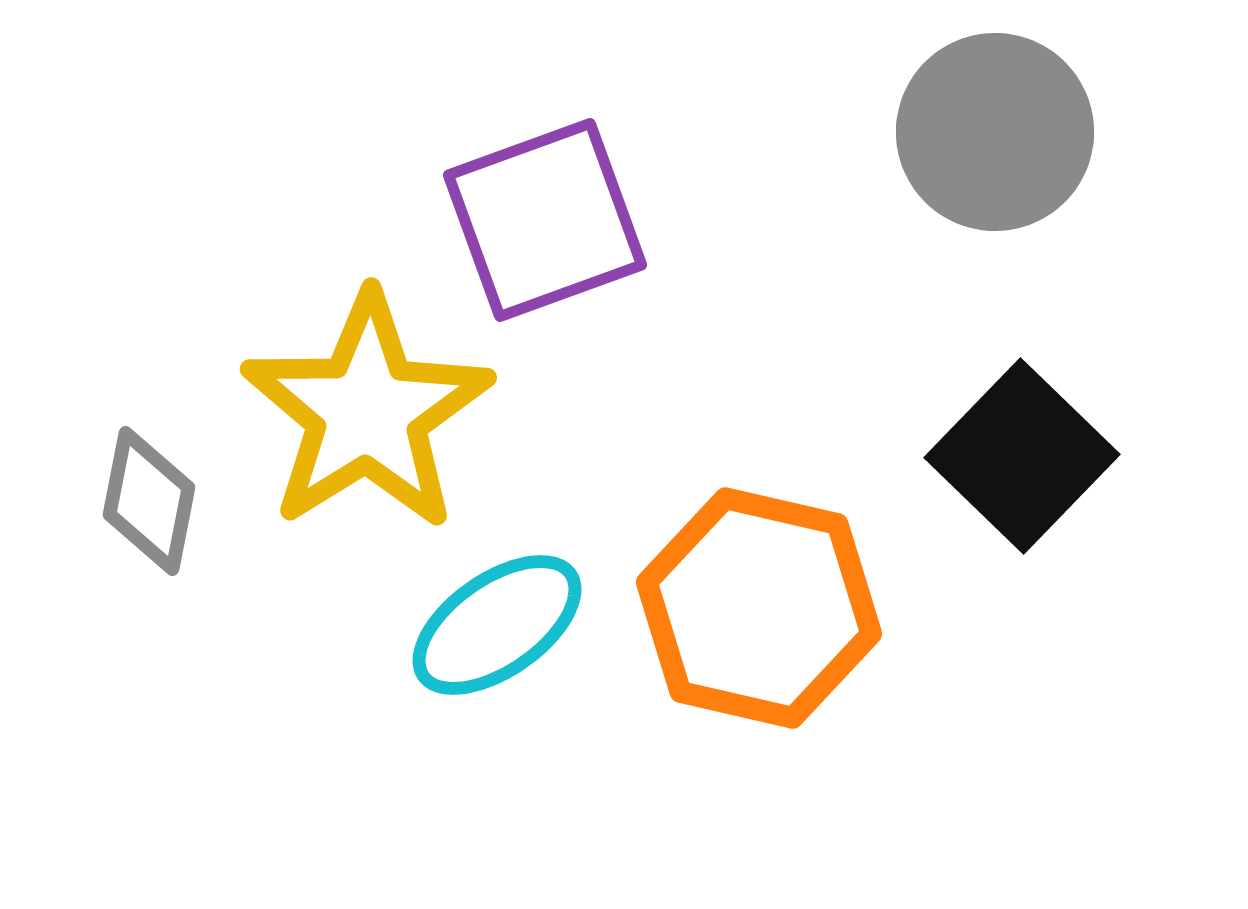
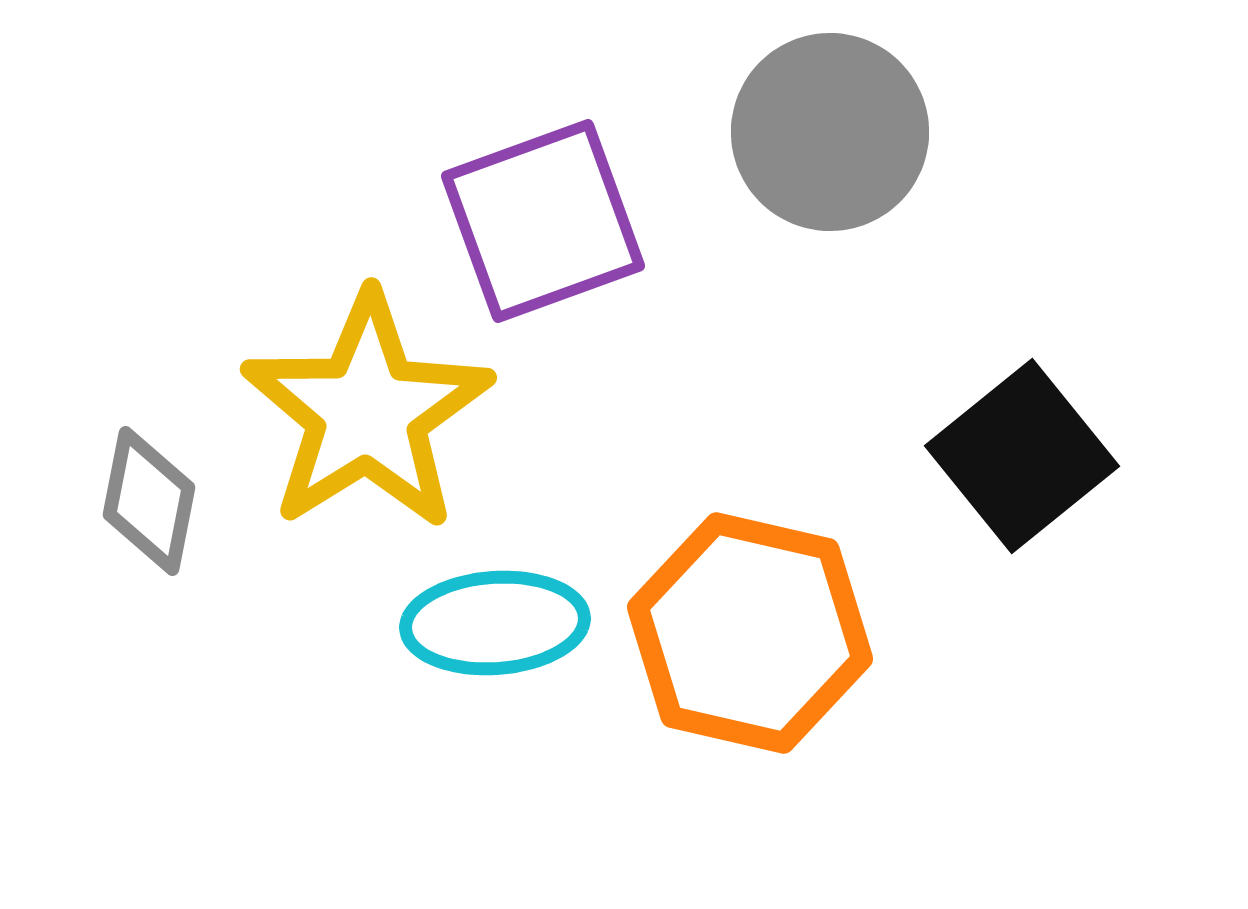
gray circle: moved 165 px left
purple square: moved 2 px left, 1 px down
black square: rotated 7 degrees clockwise
orange hexagon: moved 9 px left, 25 px down
cyan ellipse: moved 2 px left, 2 px up; rotated 31 degrees clockwise
